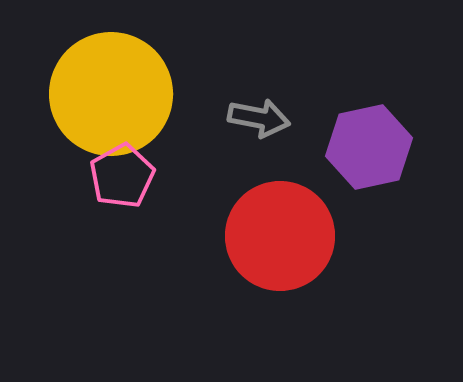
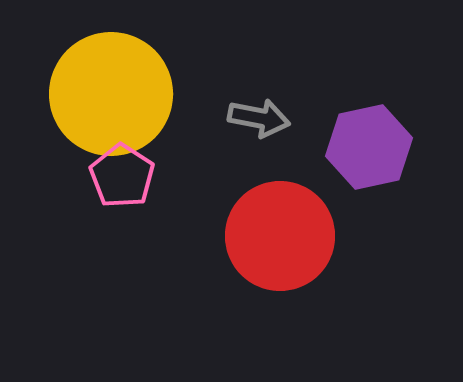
pink pentagon: rotated 10 degrees counterclockwise
